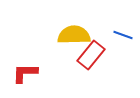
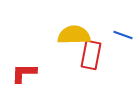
red rectangle: rotated 28 degrees counterclockwise
red L-shape: moved 1 px left
